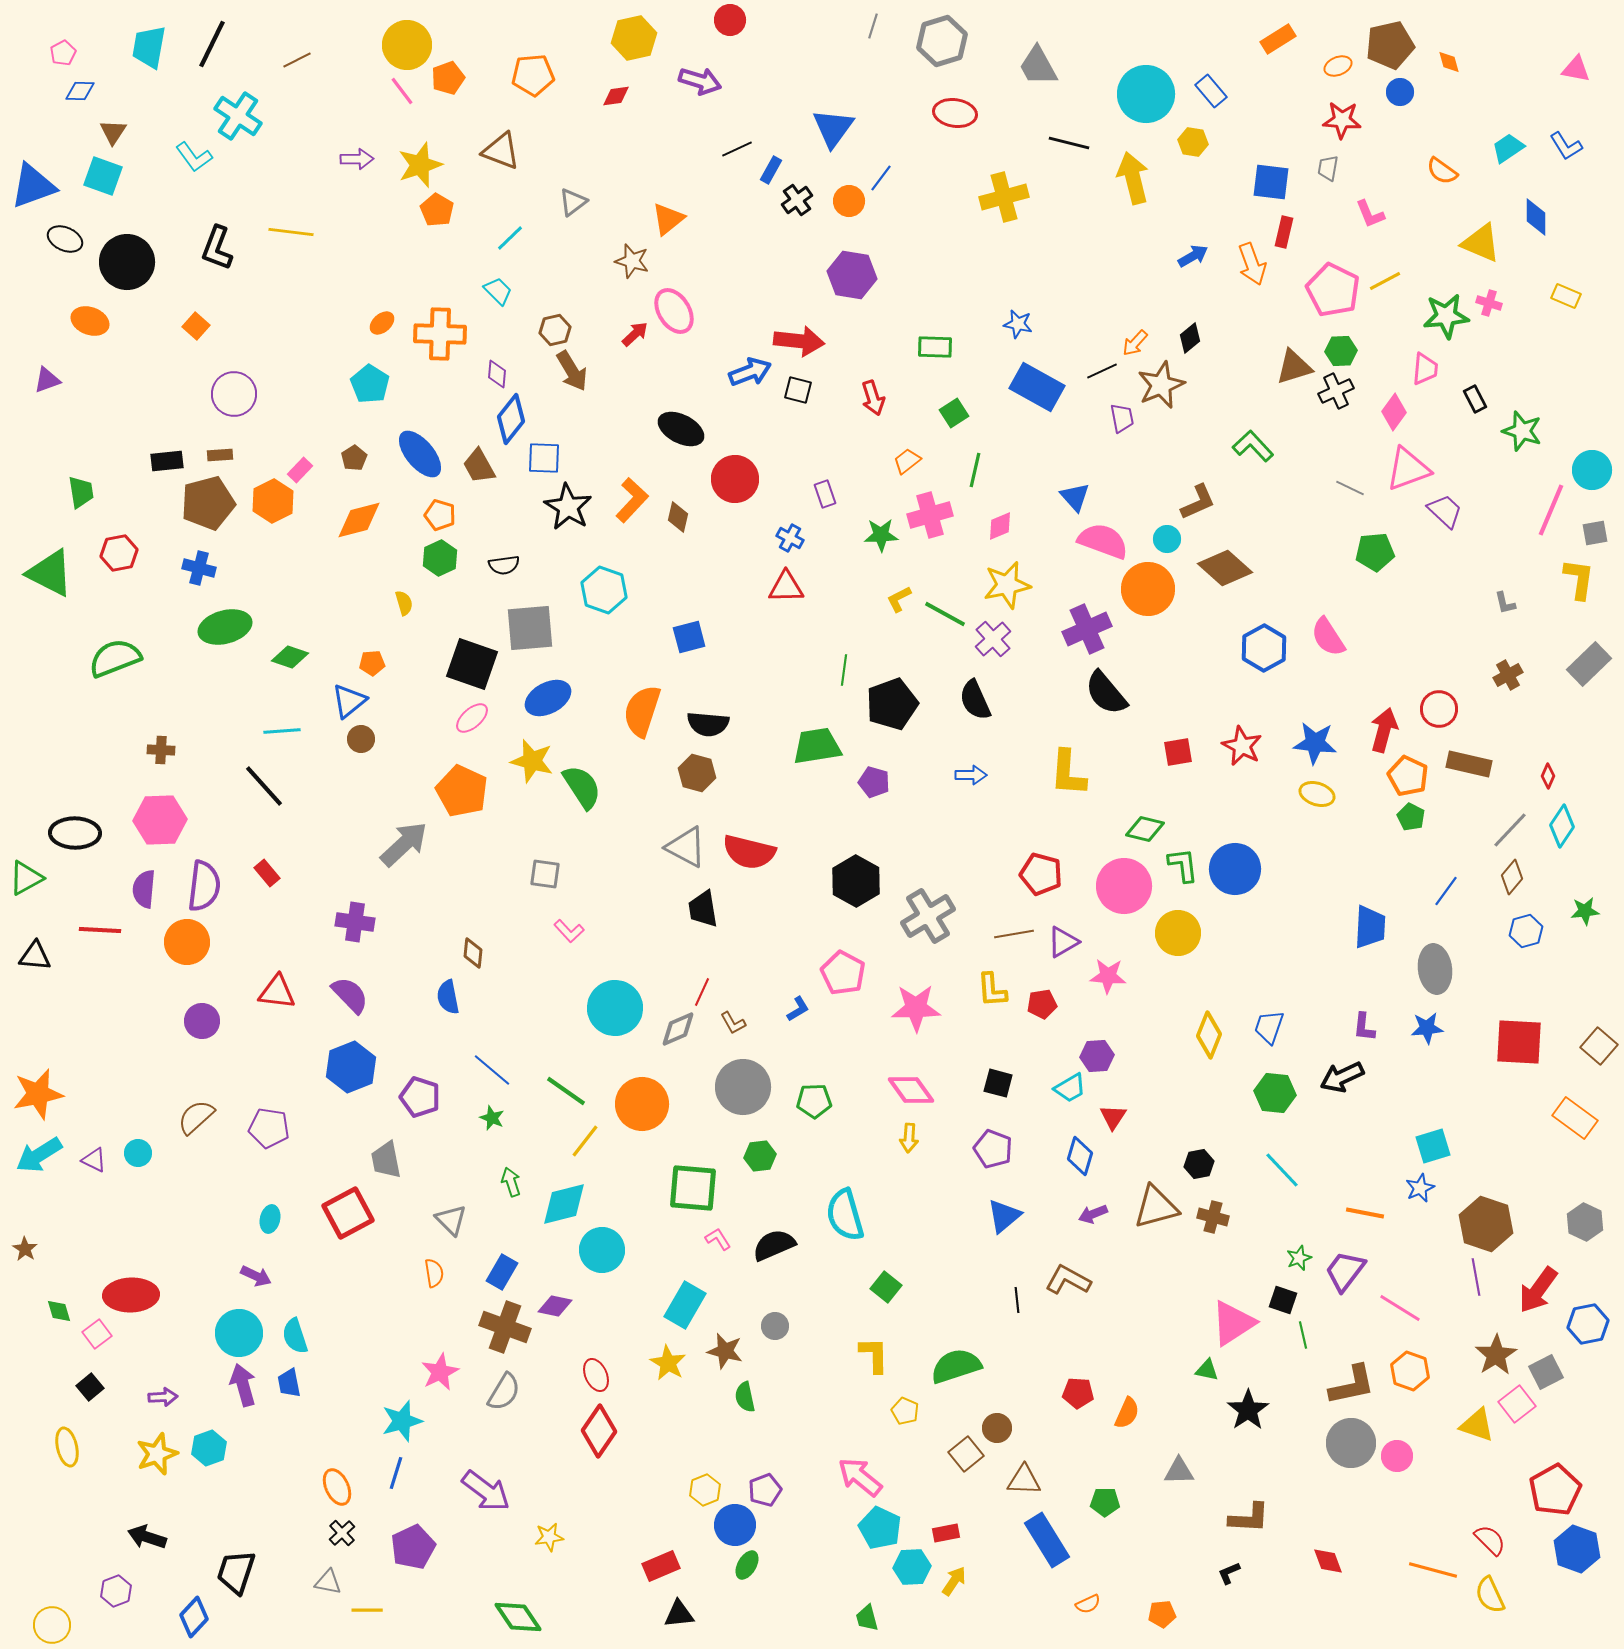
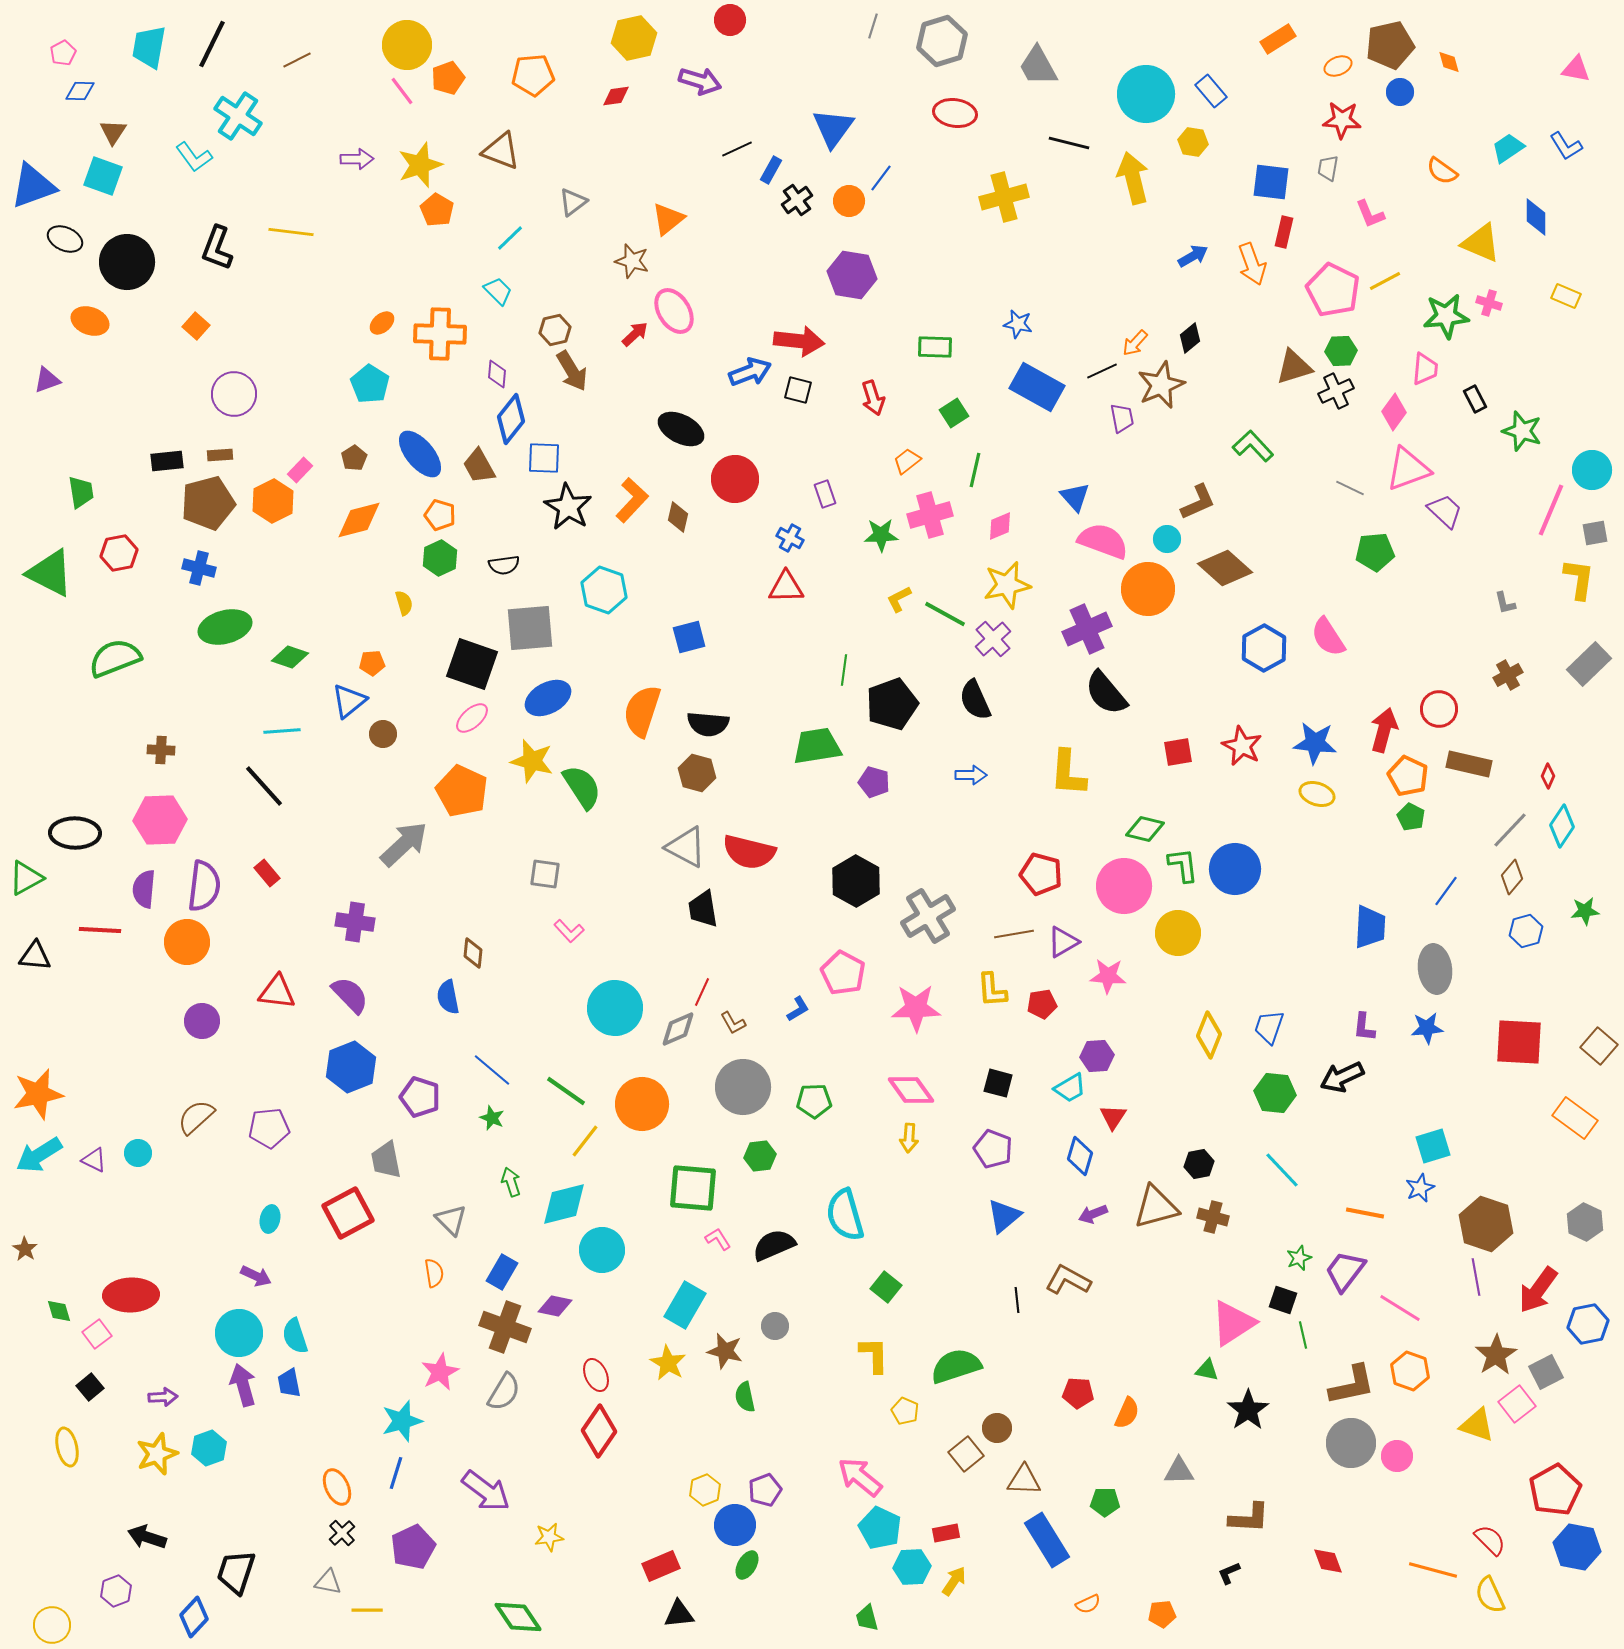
brown circle at (361, 739): moved 22 px right, 5 px up
purple pentagon at (269, 1128): rotated 15 degrees counterclockwise
blue hexagon at (1577, 1549): moved 2 px up; rotated 9 degrees counterclockwise
